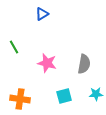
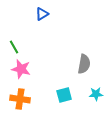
pink star: moved 26 px left, 6 px down
cyan square: moved 1 px up
